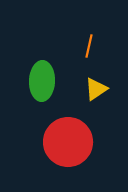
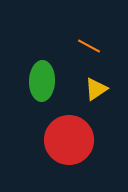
orange line: rotated 75 degrees counterclockwise
red circle: moved 1 px right, 2 px up
